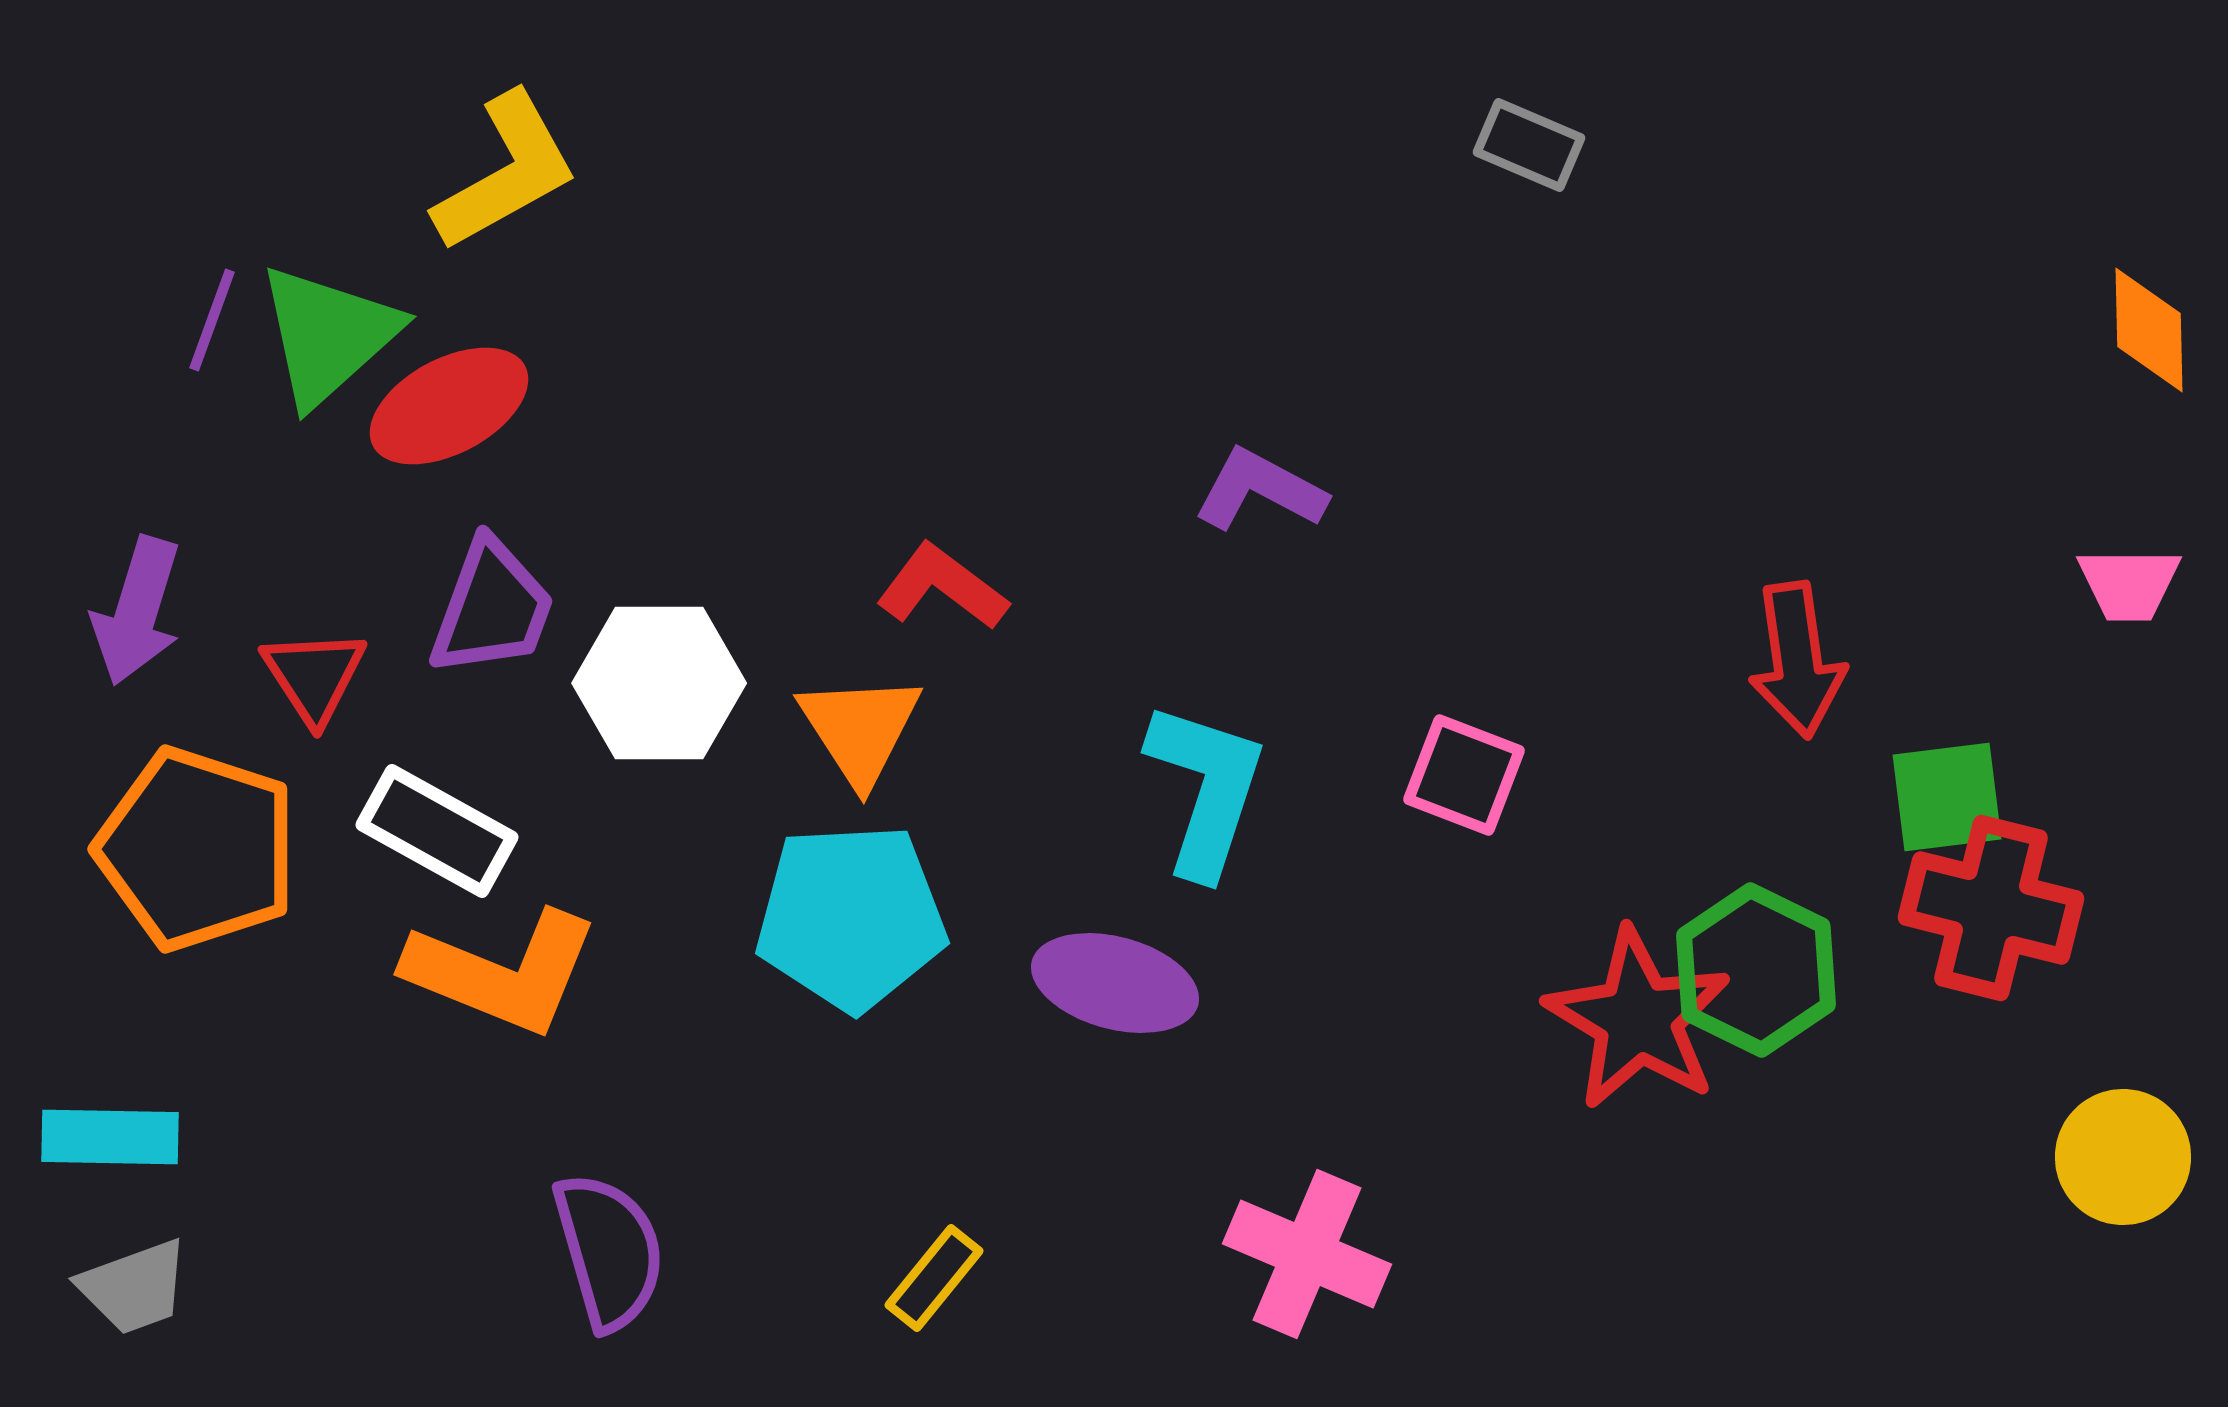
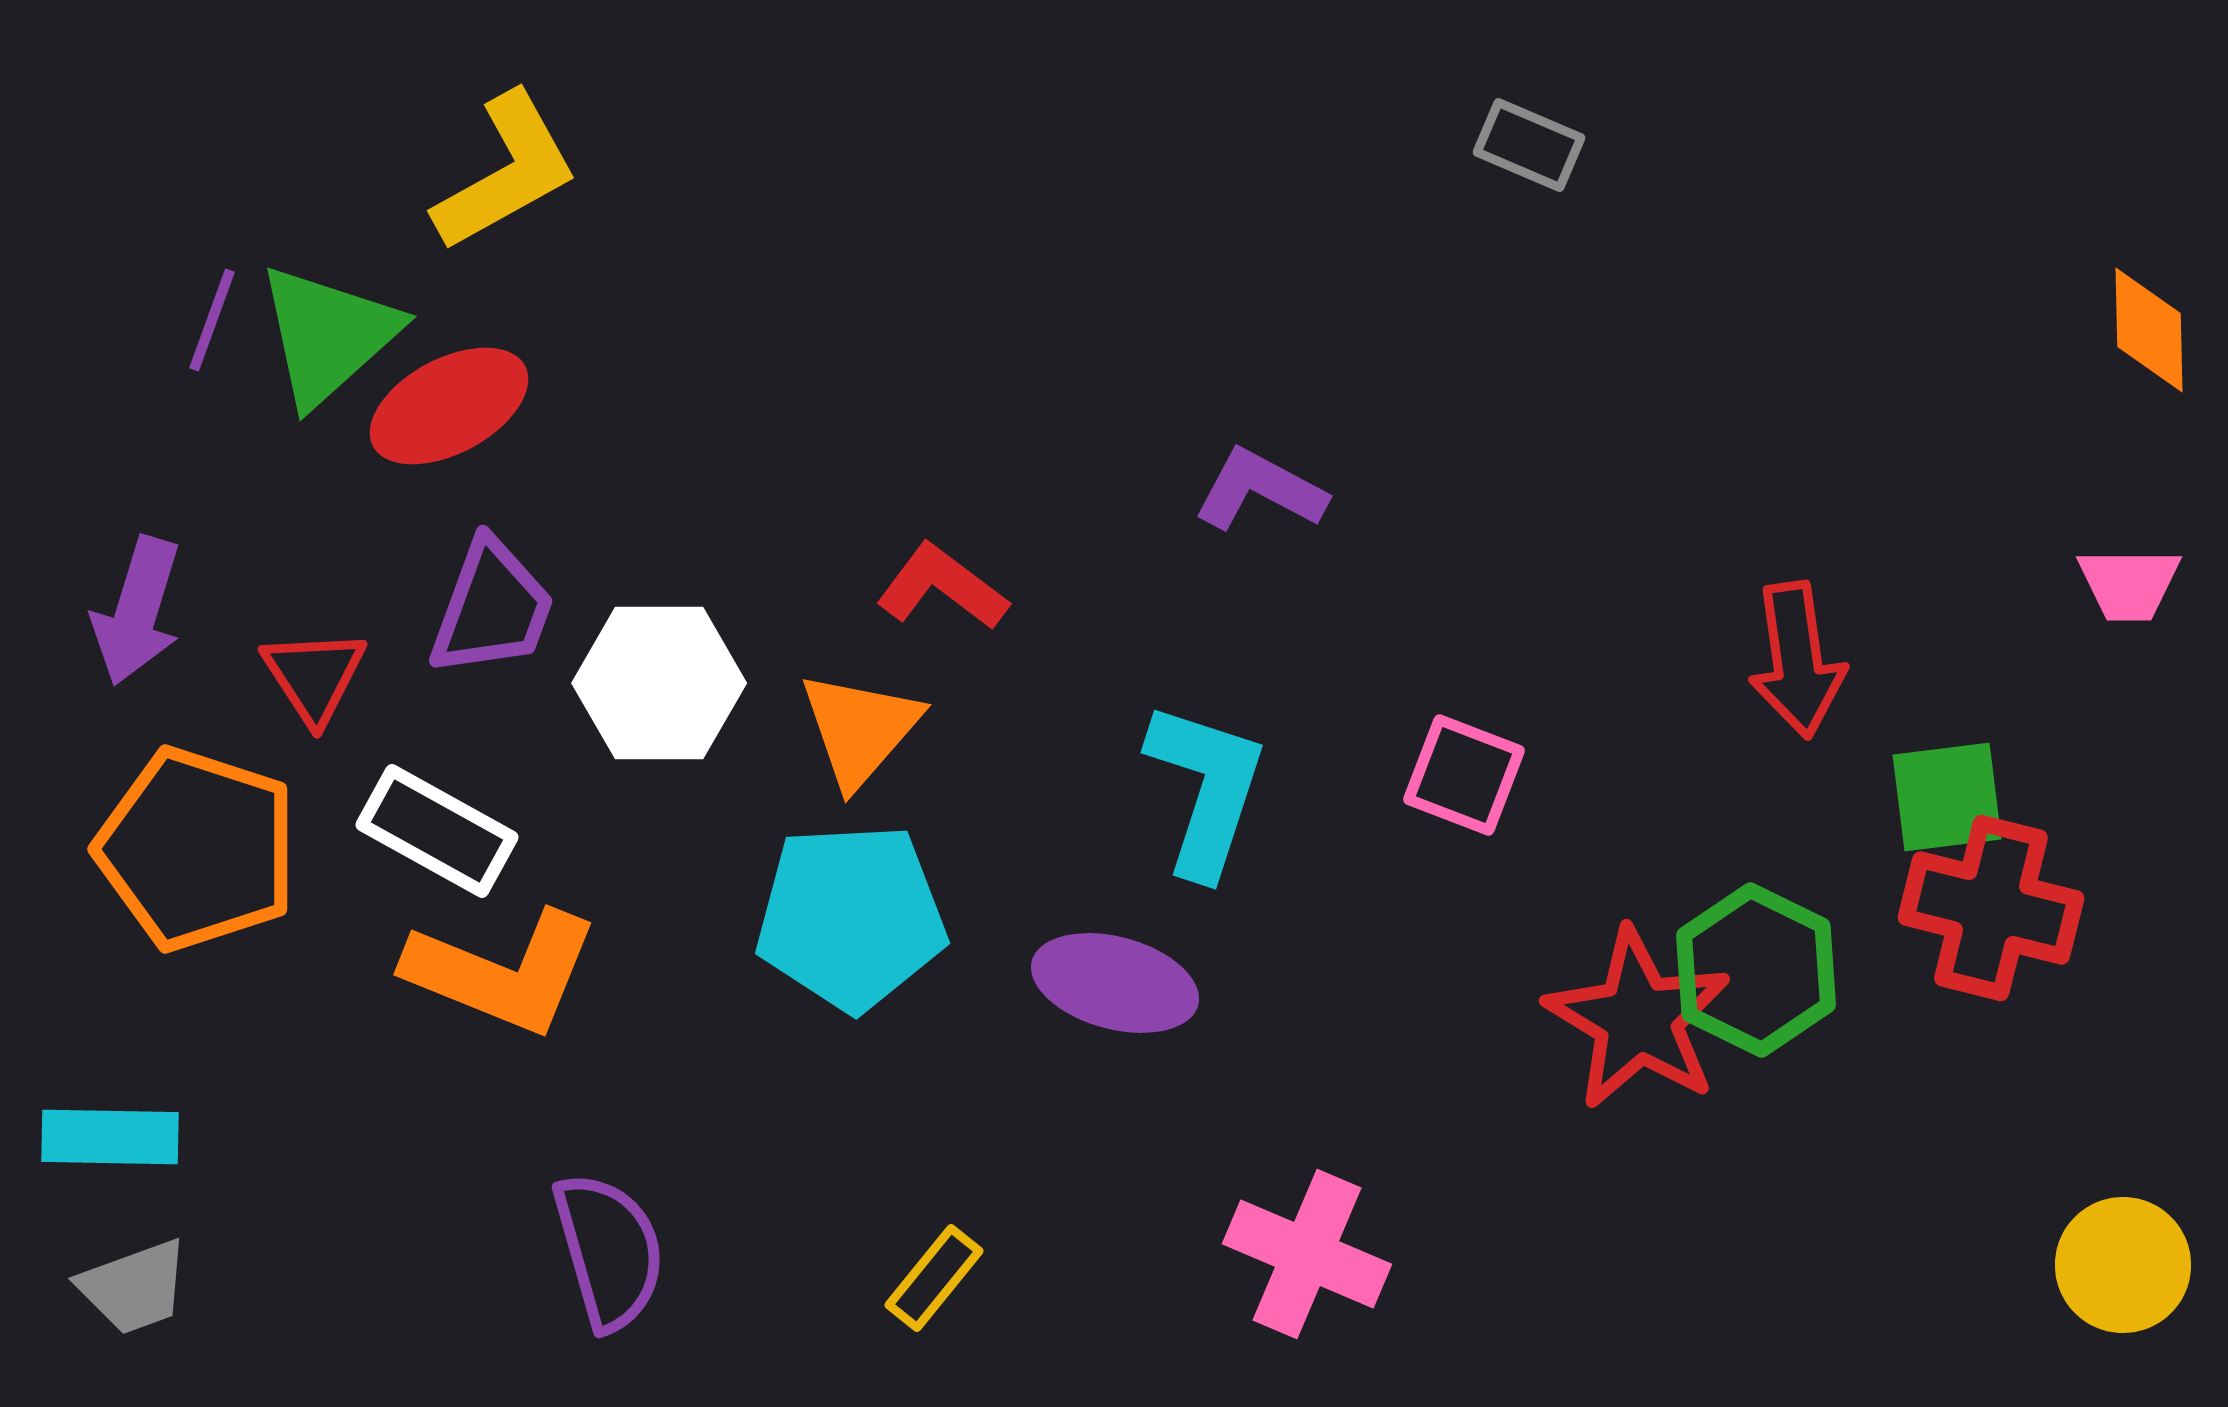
orange triangle: rotated 14 degrees clockwise
yellow circle: moved 108 px down
